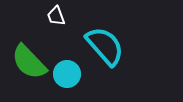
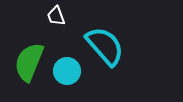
green semicircle: rotated 66 degrees clockwise
cyan circle: moved 3 px up
